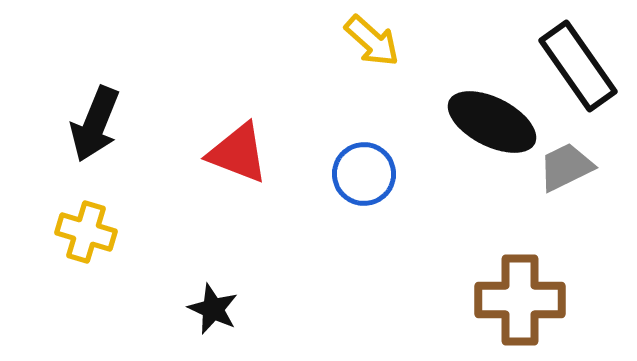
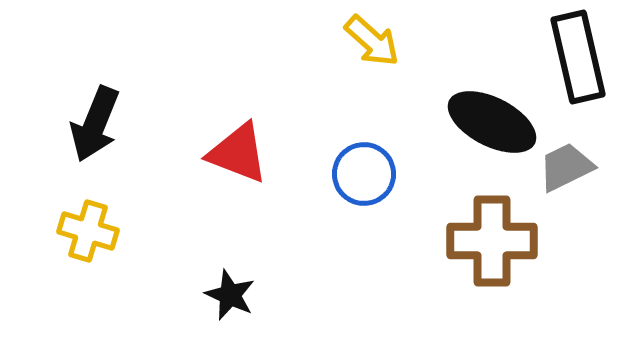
black rectangle: moved 9 px up; rotated 22 degrees clockwise
yellow cross: moved 2 px right, 1 px up
brown cross: moved 28 px left, 59 px up
black star: moved 17 px right, 14 px up
